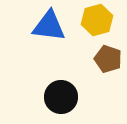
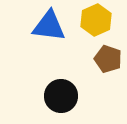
yellow hexagon: moved 1 px left; rotated 8 degrees counterclockwise
black circle: moved 1 px up
